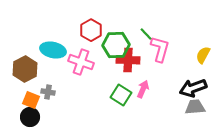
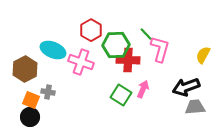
cyan ellipse: rotated 10 degrees clockwise
black arrow: moved 7 px left, 1 px up
